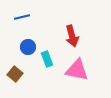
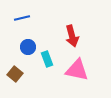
blue line: moved 1 px down
